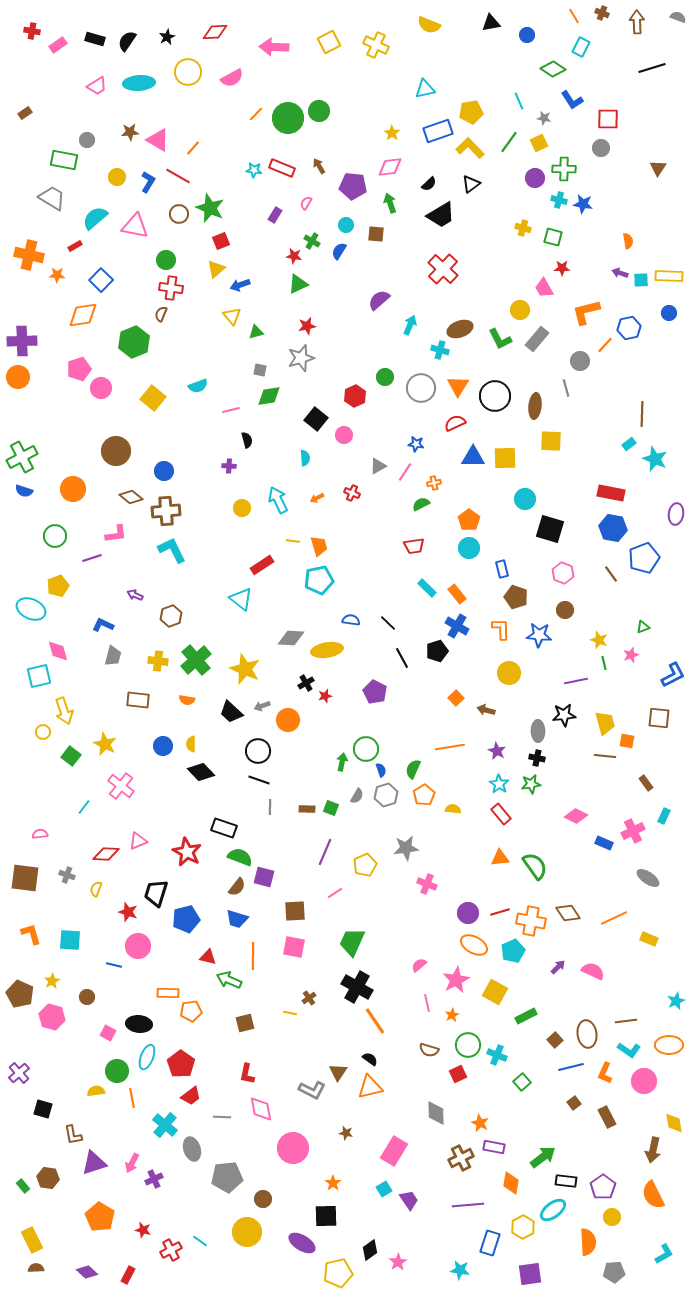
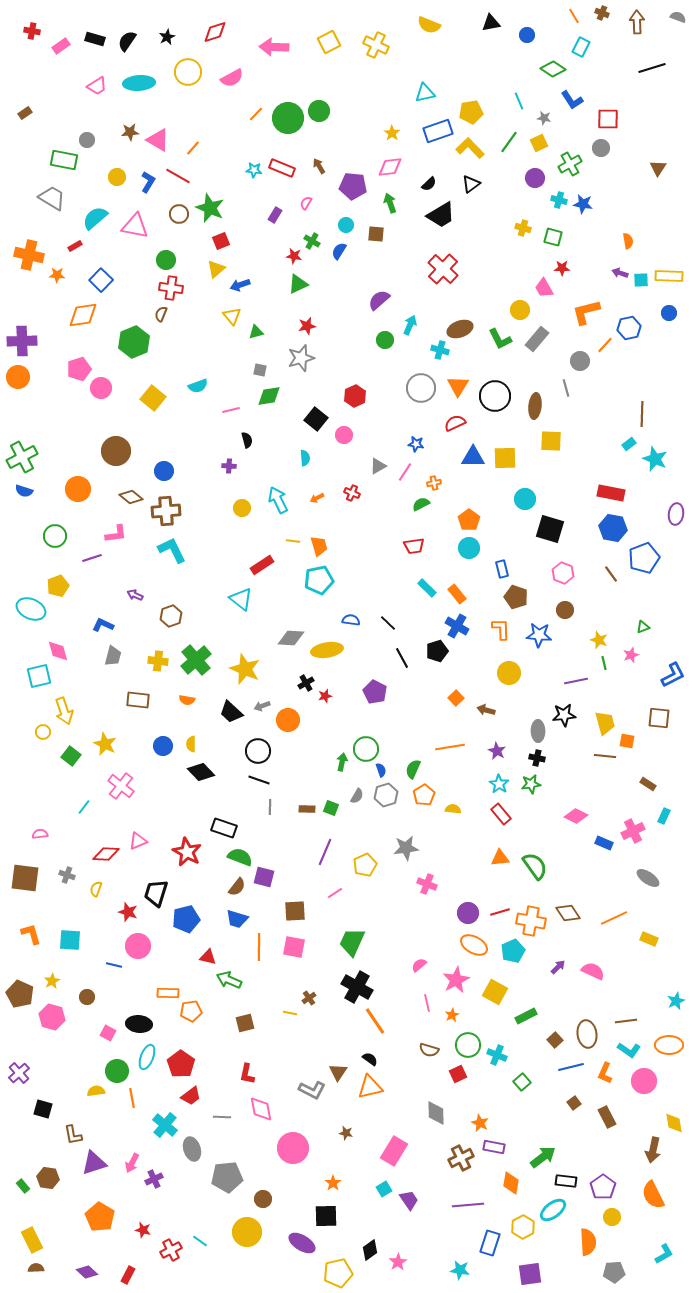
red diamond at (215, 32): rotated 15 degrees counterclockwise
pink rectangle at (58, 45): moved 3 px right, 1 px down
cyan triangle at (425, 89): moved 4 px down
green cross at (564, 169): moved 6 px right, 5 px up; rotated 30 degrees counterclockwise
green circle at (385, 377): moved 37 px up
orange circle at (73, 489): moved 5 px right
brown rectangle at (646, 783): moved 2 px right, 1 px down; rotated 21 degrees counterclockwise
orange line at (253, 956): moved 6 px right, 9 px up
